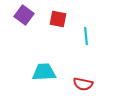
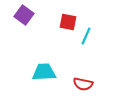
red square: moved 10 px right, 3 px down
cyan line: rotated 30 degrees clockwise
